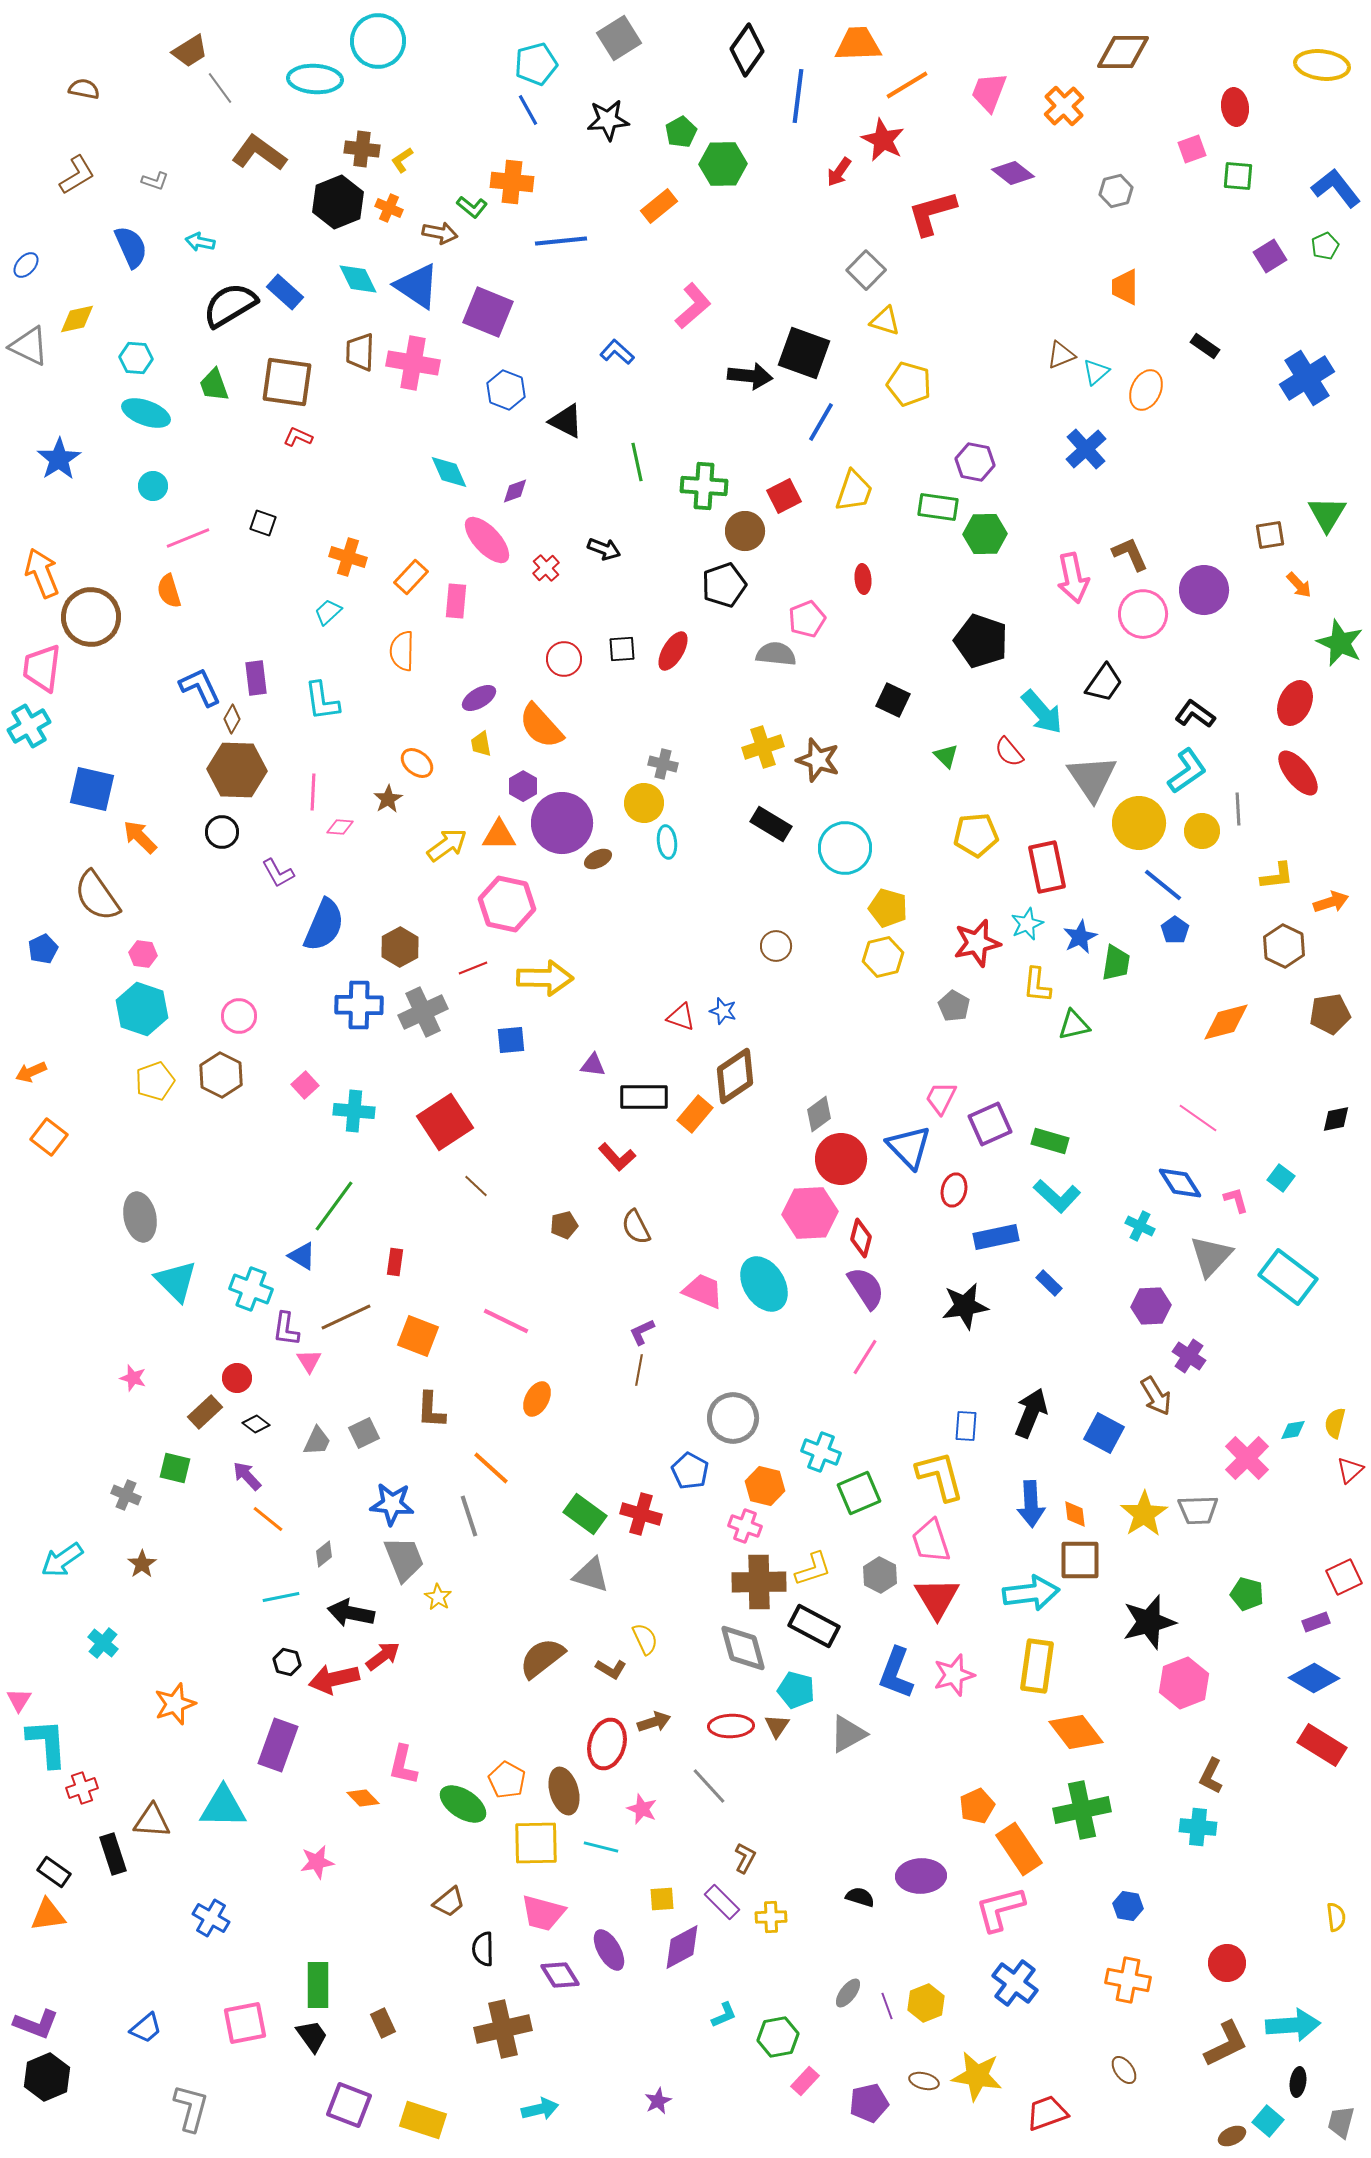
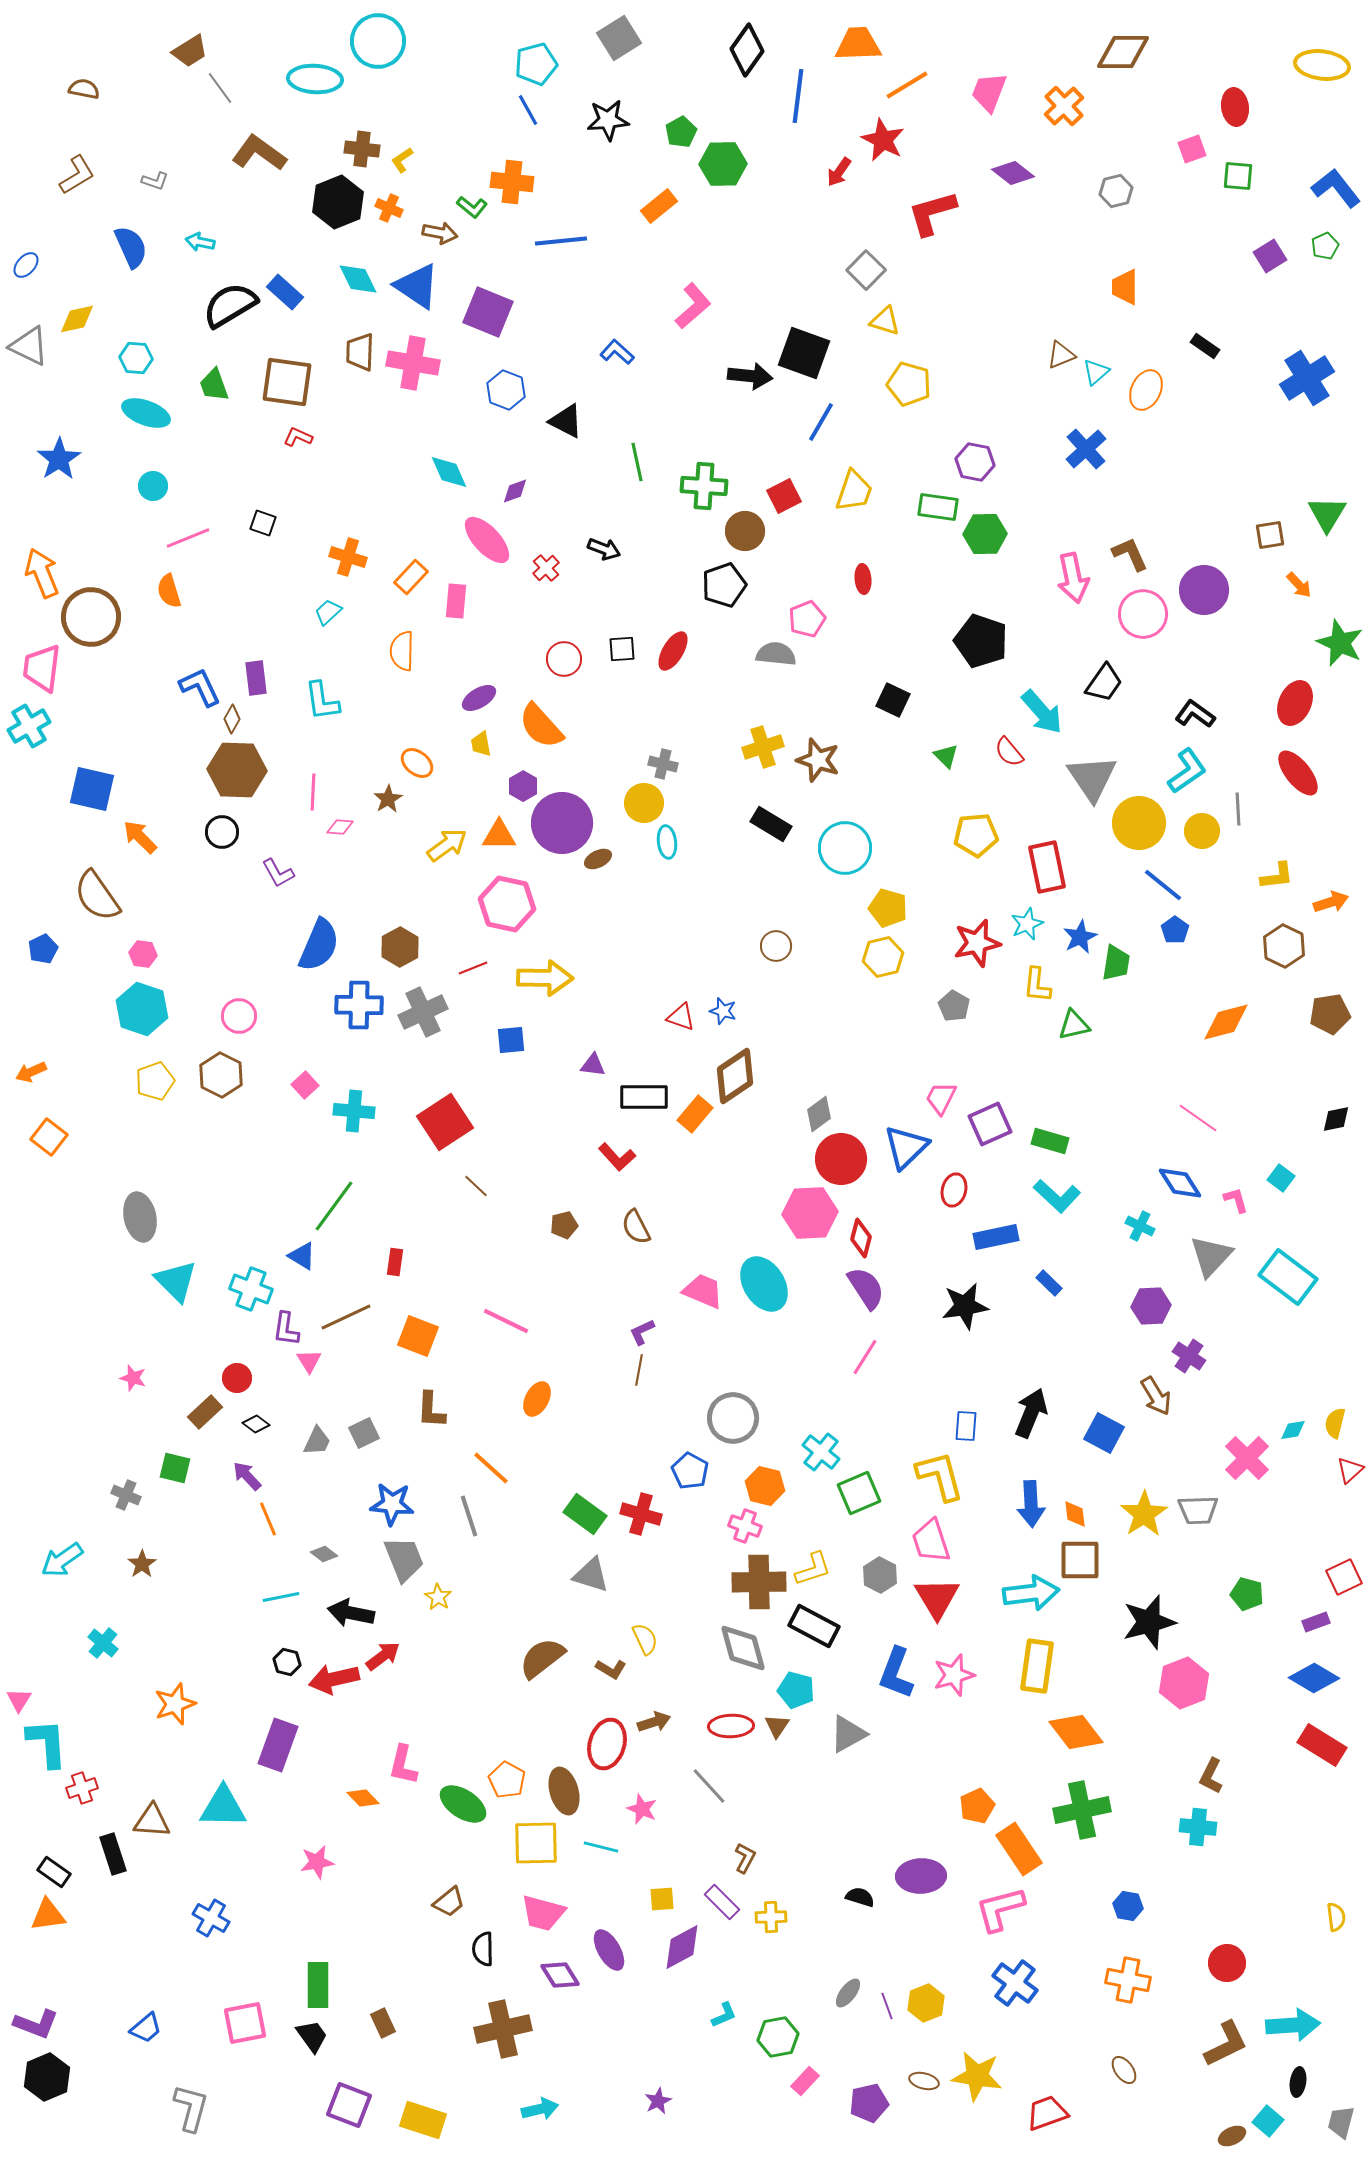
blue semicircle at (324, 925): moved 5 px left, 20 px down
blue triangle at (909, 1147): moved 3 px left; rotated 30 degrees clockwise
cyan cross at (821, 1452): rotated 18 degrees clockwise
orange line at (268, 1519): rotated 28 degrees clockwise
gray diamond at (324, 1554): rotated 76 degrees clockwise
